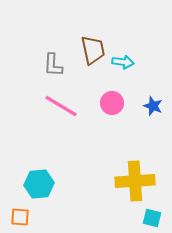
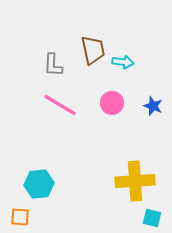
pink line: moved 1 px left, 1 px up
